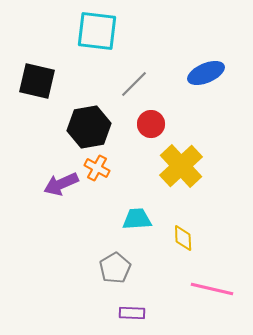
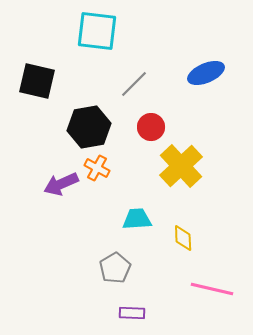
red circle: moved 3 px down
